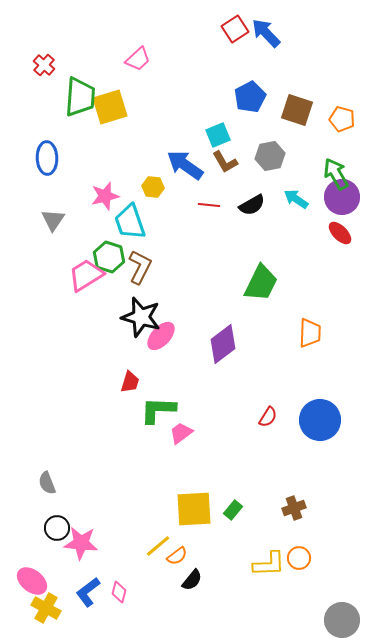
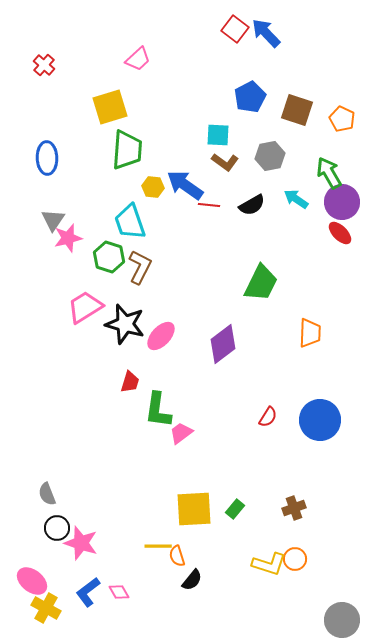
red square at (235, 29): rotated 20 degrees counterclockwise
green trapezoid at (80, 97): moved 47 px right, 53 px down
orange pentagon at (342, 119): rotated 10 degrees clockwise
cyan square at (218, 135): rotated 25 degrees clockwise
brown L-shape at (225, 162): rotated 24 degrees counterclockwise
blue arrow at (185, 165): moved 20 px down
green arrow at (336, 174): moved 7 px left, 1 px up
pink star at (105, 196): moved 37 px left, 42 px down
purple circle at (342, 197): moved 5 px down
pink trapezoid at (86, 275): moved 1 px left, 32 px down
black star at (141, 317): moved 16 px left, 7 px down
green L-shape at (158, 410): rotated 84 degrees counterclockwise
gray semicircle at (47, 483): moved 11 px down
green rectangle at (233, 510): moved 2 px right, 1 px up
pink star at (81, 543): rotated 12 degrees clockwise
yellow line at (158, 546): rotated 40 degrees clockwise
orange semicircle at (177, 556): rotated 110 degrees clockwise
orange circle at (299, 558): moved 4 px left, 1 px down
yellow L-shape at (269, 564): rotated 20 degrees clockwise
pink diamond at (119, 592): rotated 45 degrees counterclockwise
